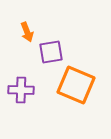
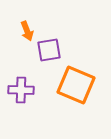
orange arrow: moved 1 px up
purple square: moved 2 px left, 2 px up
